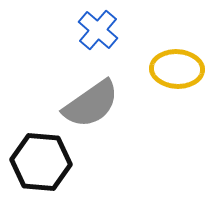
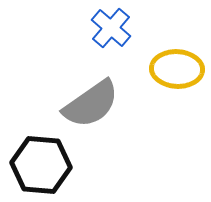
blue cross: moved 13 px right, 2 px up
black hexagon: moved 3 px down
